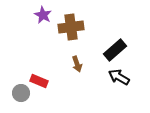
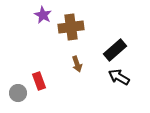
red rectangle: rotated 48 degrees clockwise
gray circle: moved 3 px left
